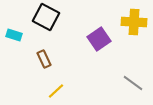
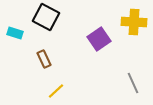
cyan rectangle: moved 1 px right, 2 px up
gray line: rotated 30 degrees clockwise
